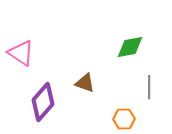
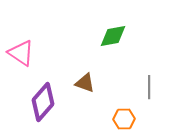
green diamond: moved 17 px left, 11 px up
